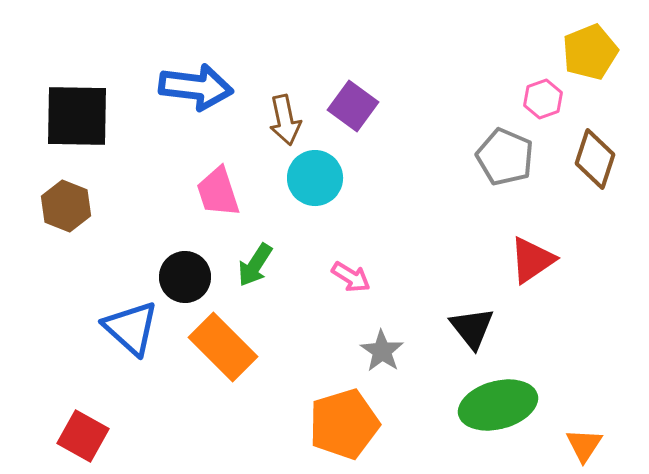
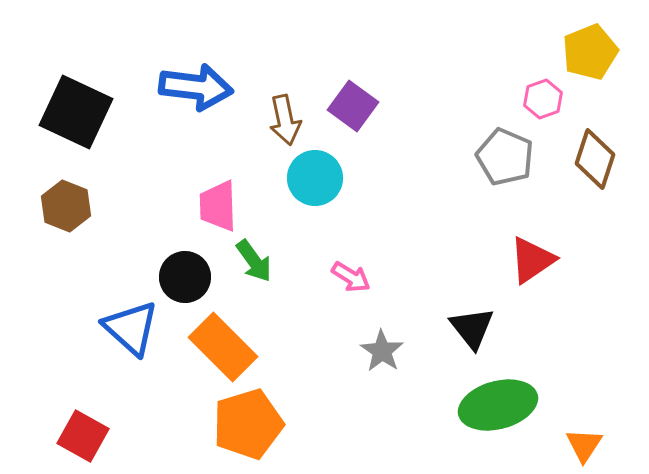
black square: moved 1 px left, 4 px up; rotated 24 degrees clockwise
pink trapezoid: moved 14 px down; rotated 16 degrees clockwise
green arrow: moved 1 px left, 4 px up; rotated 69 degrees counterclockwise
orange pentagon: moved 96 px left
